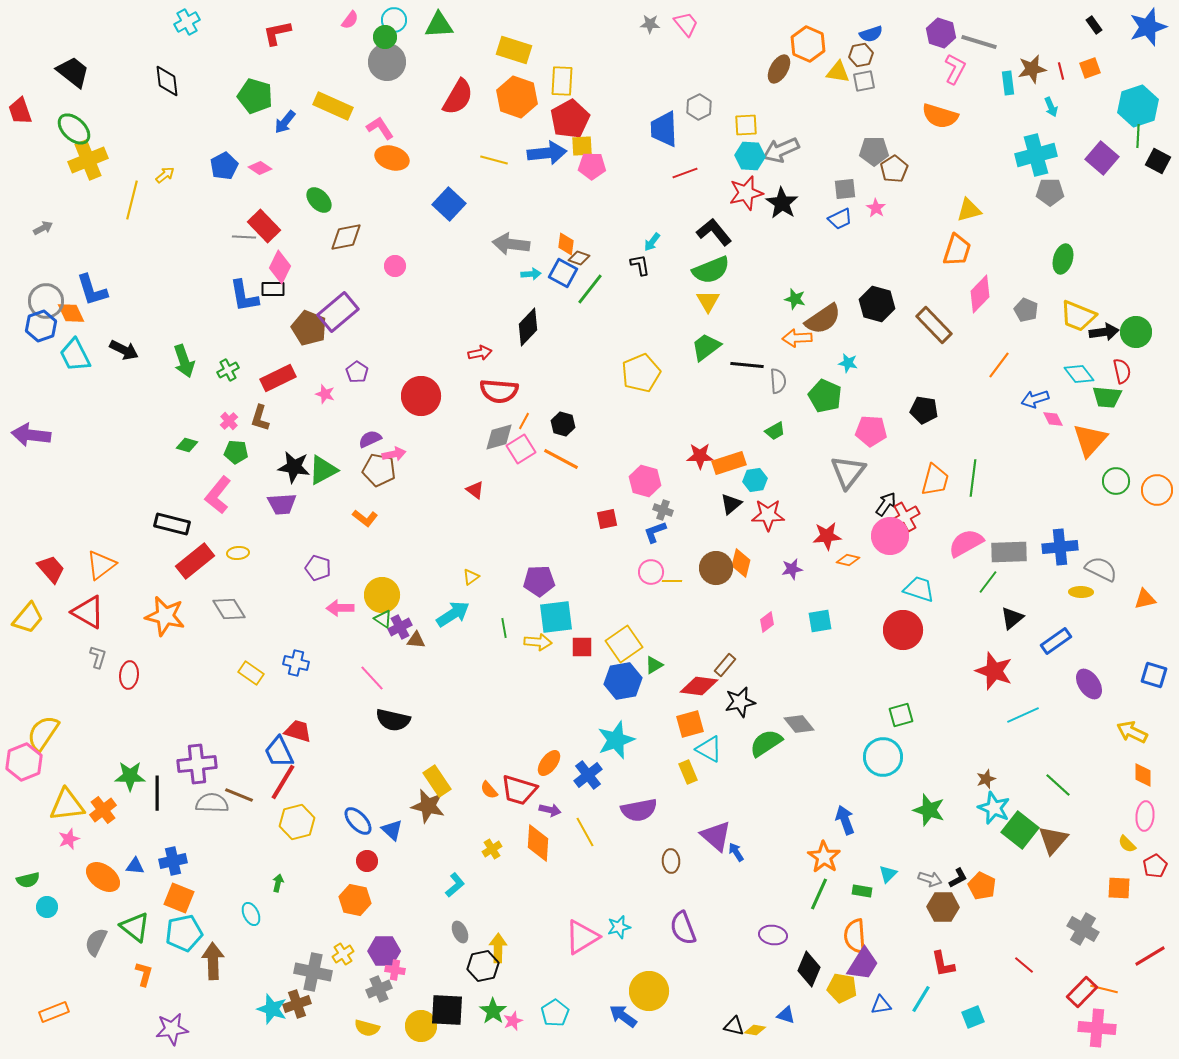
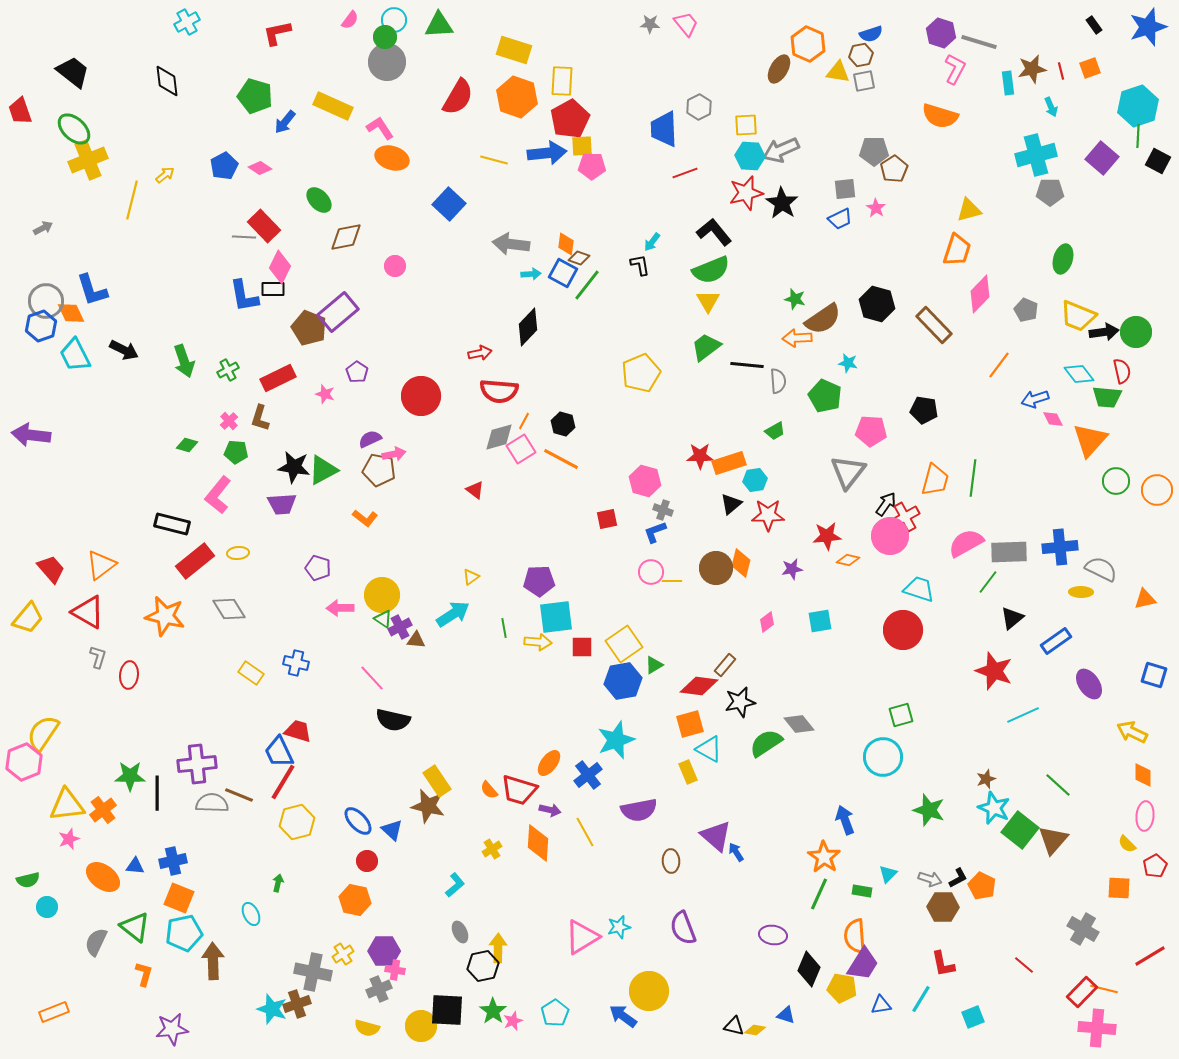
green line at (590, 289): moved 3 px left, 4 px up
